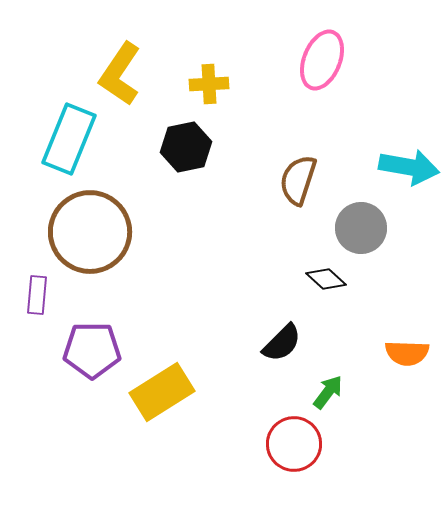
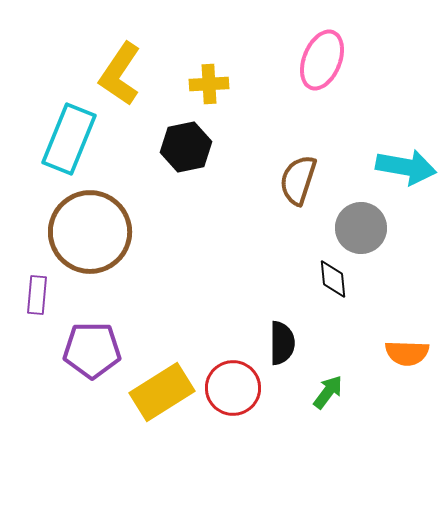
cyan arrow: moved 3 px left
black diamond: moved 7 px right; rotated 42 degrees clockwise
black semicircle: rotated 45 degrees counterclockwise
red circle: moved 61 px left, 56 px up
